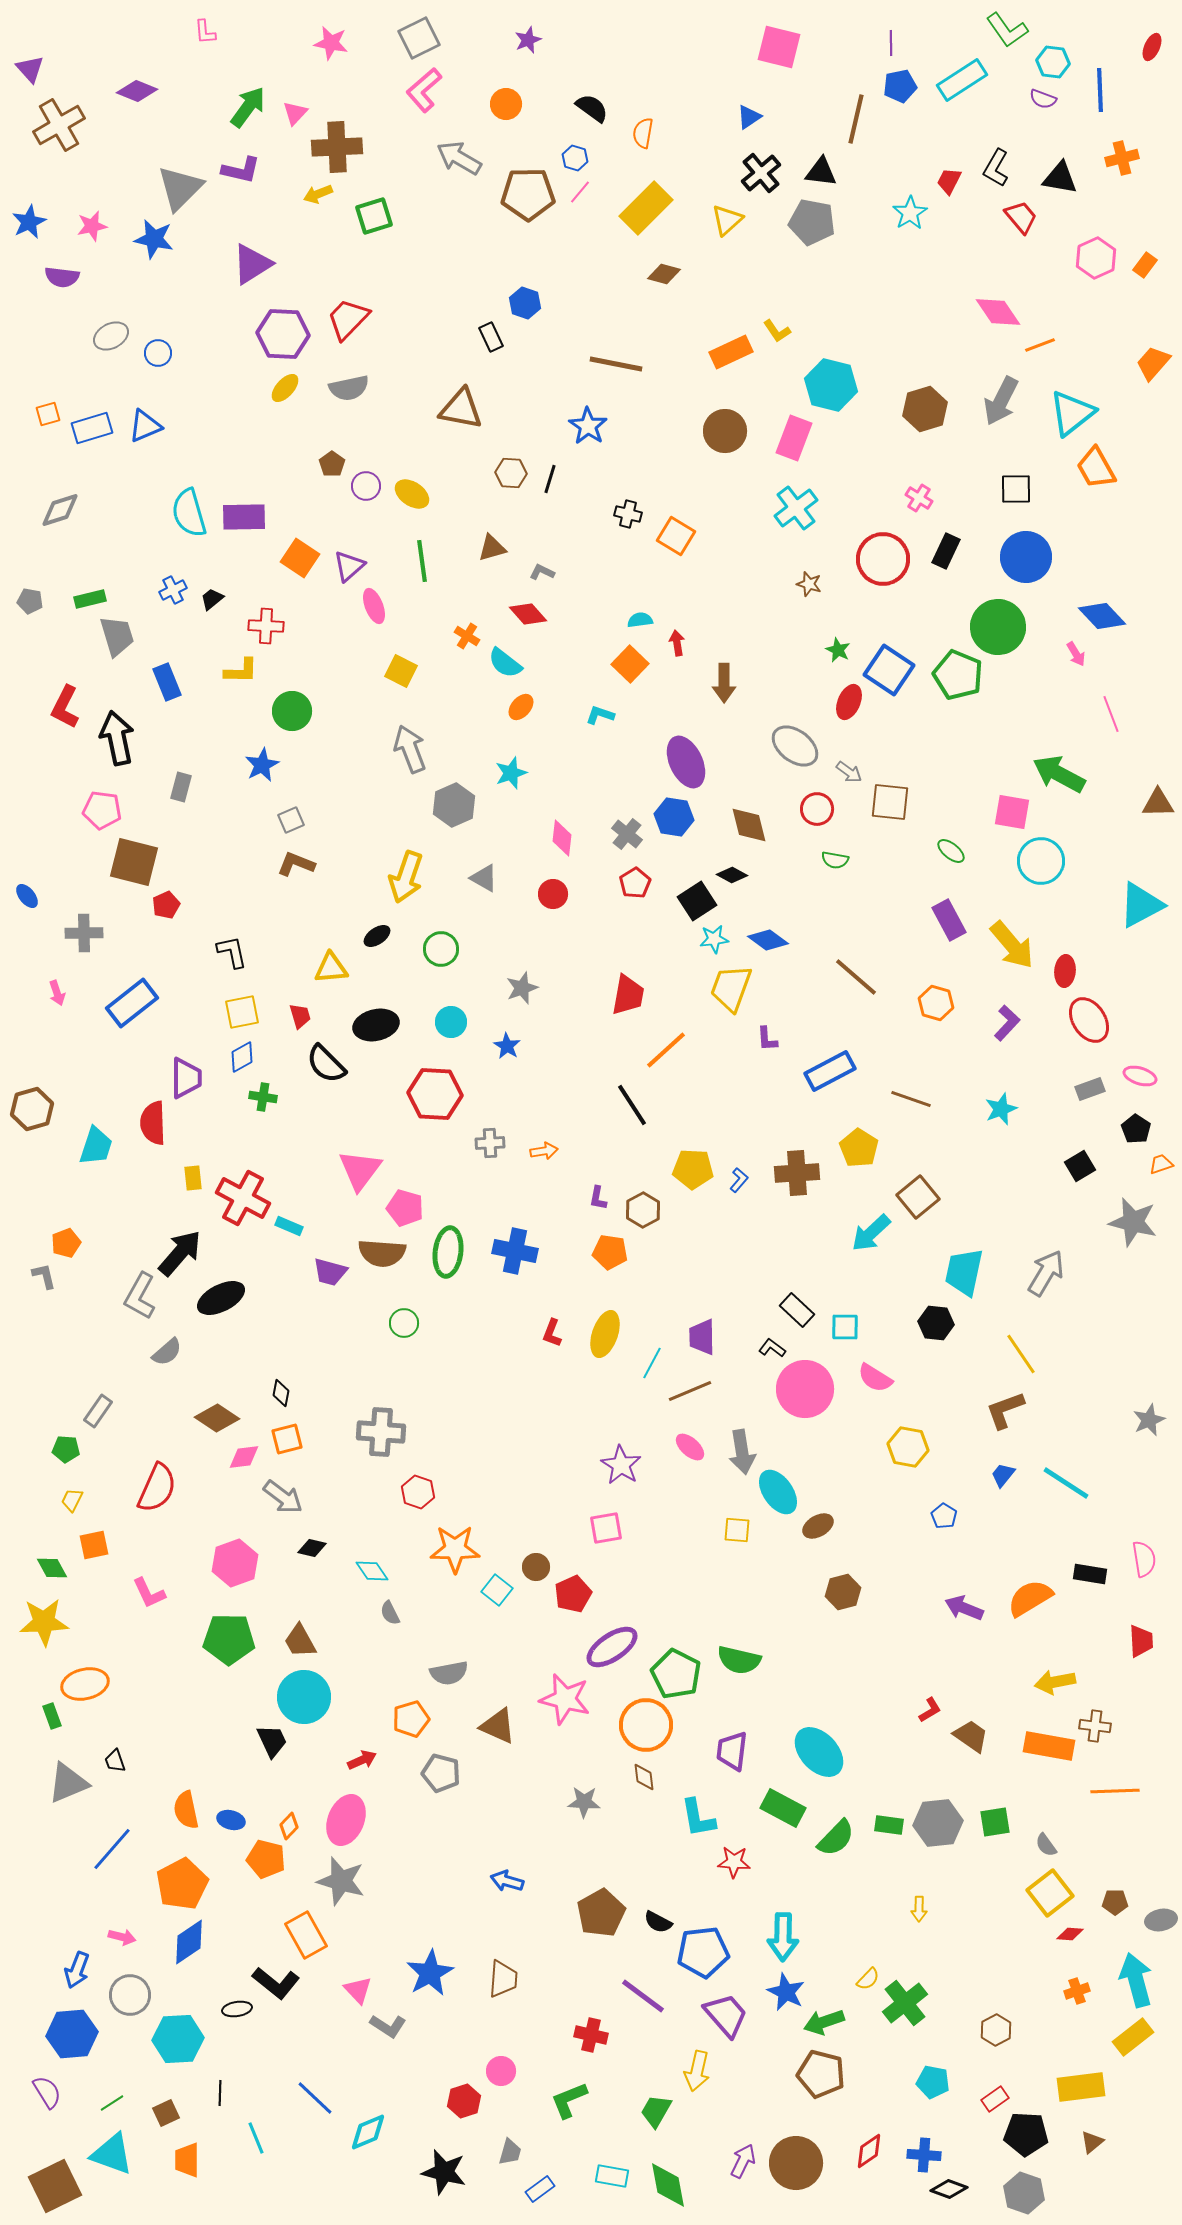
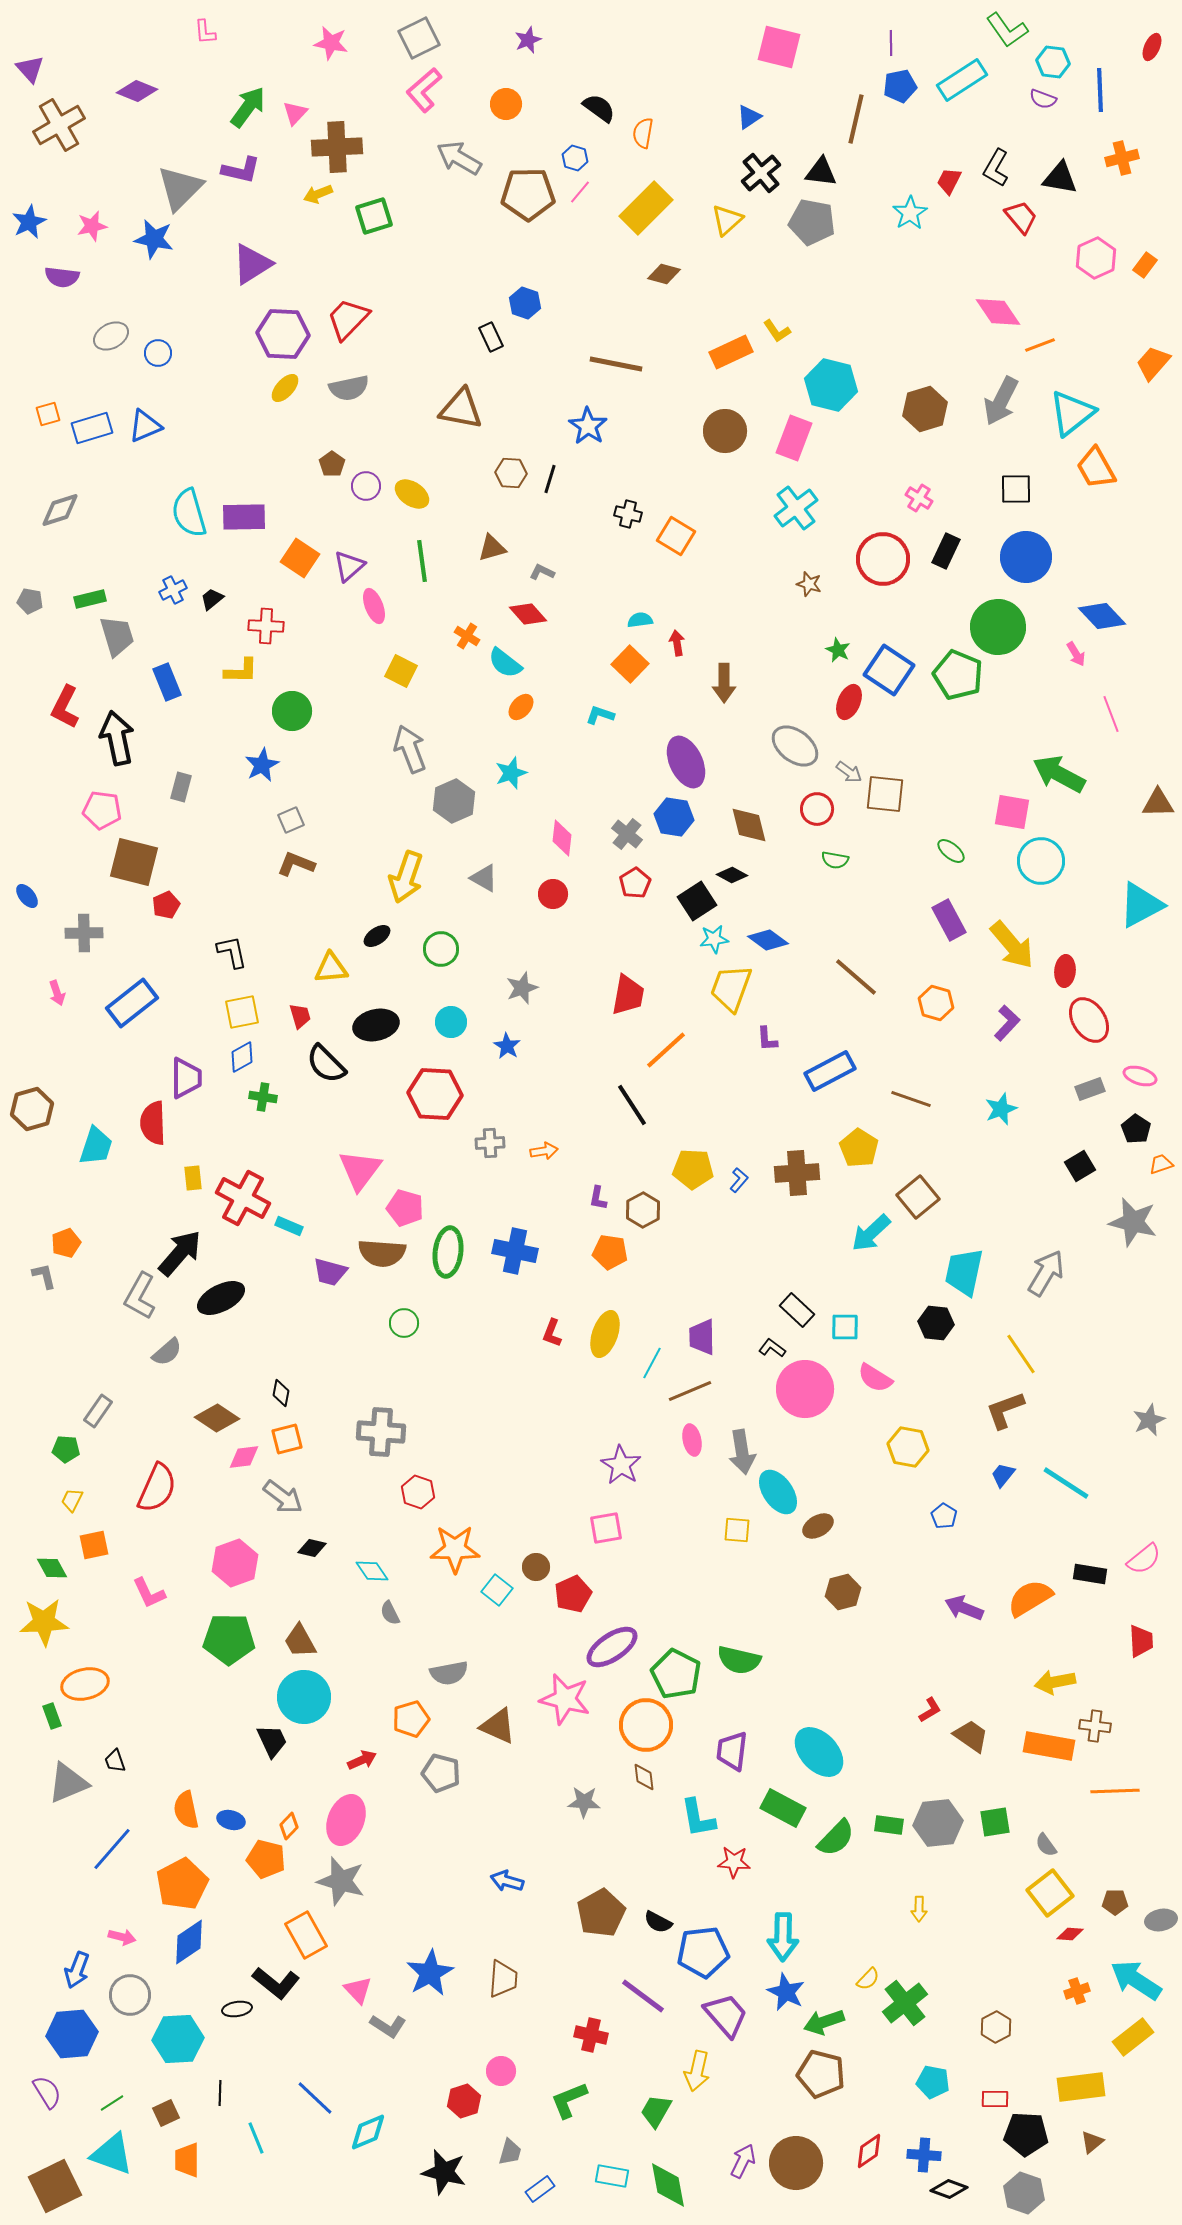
black semicircle at (592, 108): moved 7 px right
brown square at (890, 802): moved 5 px left, 8 px up
gray hexagon at (454, 805): moved 4 px up
pink ellipse at (690, 1447): moved 2 px right, 7 px up; rotated 36 degrees clockwise
pink semicircle at (1144, 1559): rotated 60 degrees clockwise
cyan arrow at (1136, 1980): rotated 42 degrees counterclockwise
brown hexagon at (996, 2030): moved 3 px up
red rectangle at (995, 2099): rotated 36 degrees clockwise
